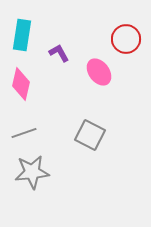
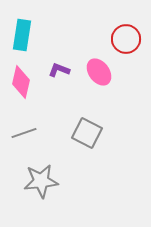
purple L-shape: moved 17 px down; rotated 40 degrees counterclockwise
pink diamond: moved 2 px up
gray square: moved 3 px left, 2 px up
gray star: moved 9 px right, 9 px down
